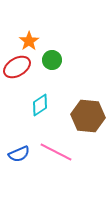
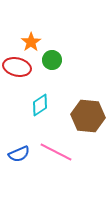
orange star: moved 2 px right, 1 px down
red ellipse: rotated 44 degrees clockwise
